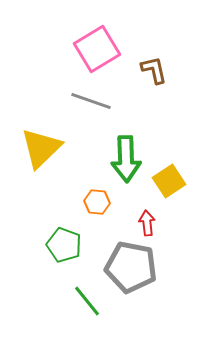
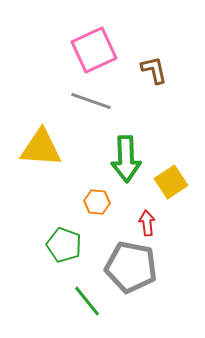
pink square: moved 3 px left, 1 px down; rotated 6 degrees clockwise
yellow triangle: rotated 48 degrees clockwise
yellow square: moved 2 px right, 1 px down
